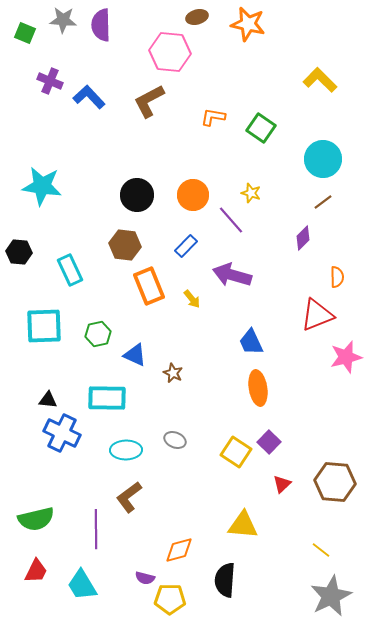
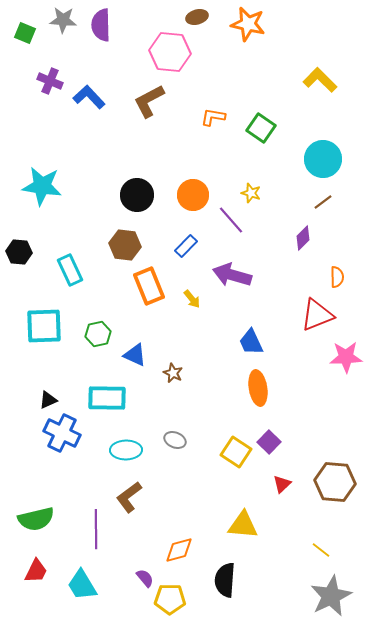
pink star at (346, 357): rotated 12 degrees clockwise
black triangle at (48, 400): rotated 30 degrees counterclockwise
purple semicircle at (145, 578): rotated 144 degrees counterclockwise
